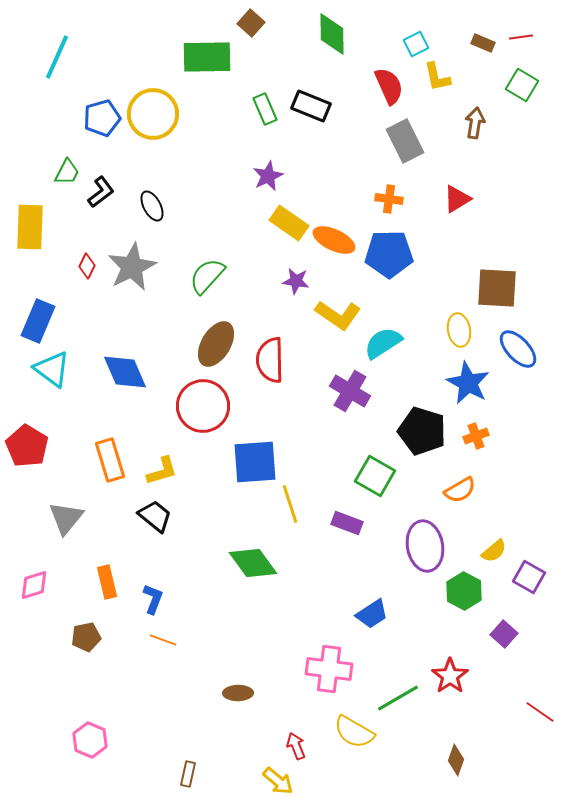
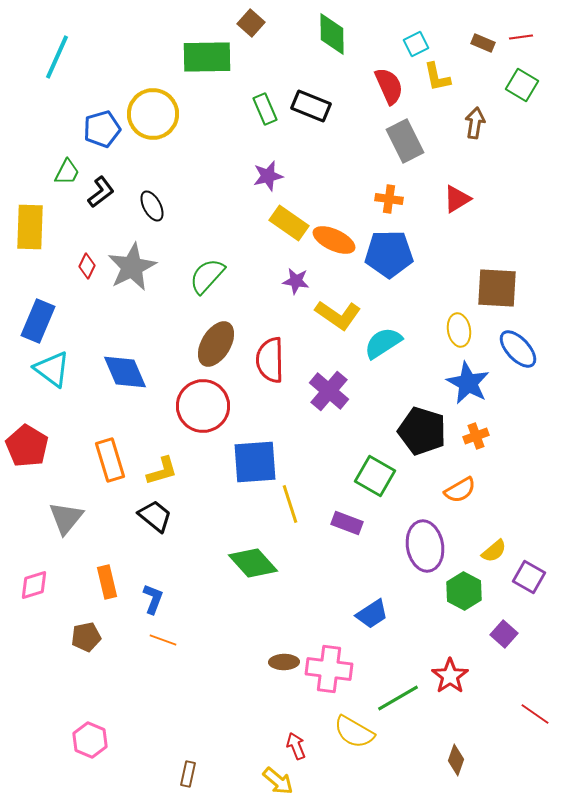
blue pentagon at (102, 118): moved 11 px down
purple star at (268, 176): rotated 12 degrees clockwise
purple cross at (350, 391): moved 21 px left; rotated 9 degrees clockwise
green diamond at (253, 563): rotated 6 degrees counterclockwise
brown ellipse at (238, 693): moved 46 px right, 31 px up
red line at (540, 712): moved 5 px left, 2 px down
